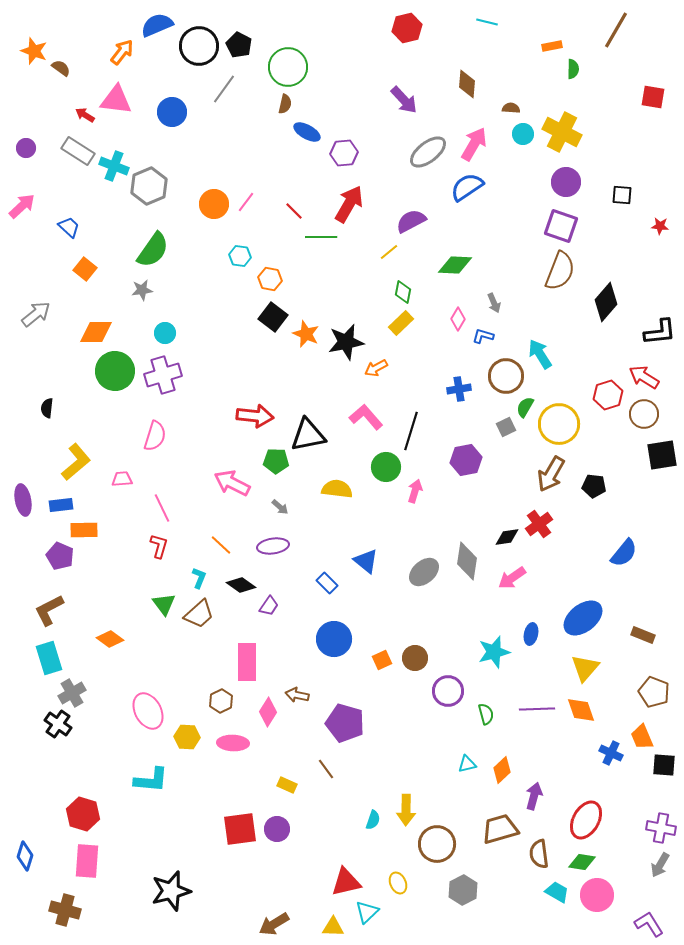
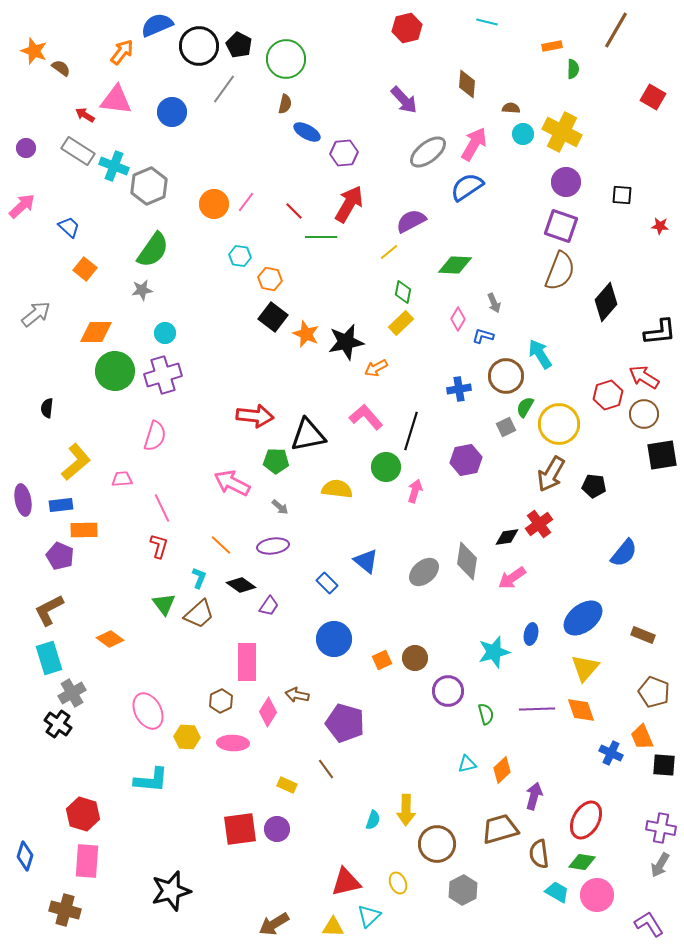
green circle at (288, 67): moved 2 px left, 8 px up
red square at (653, 97): rotated 20 degrees clockwise
cyan triangle at (367, 912): moved 2 px right, 4 px down
